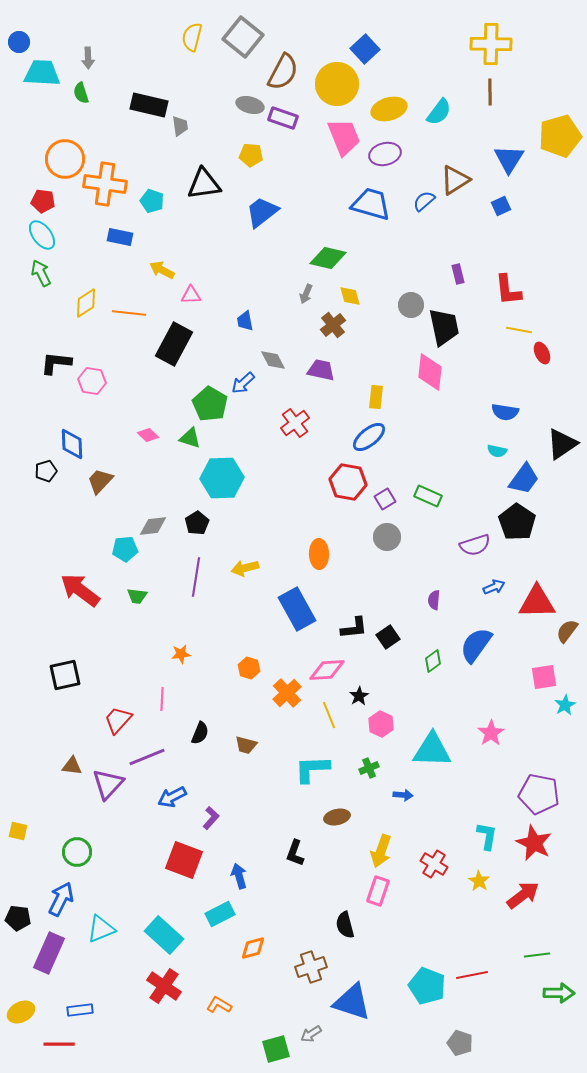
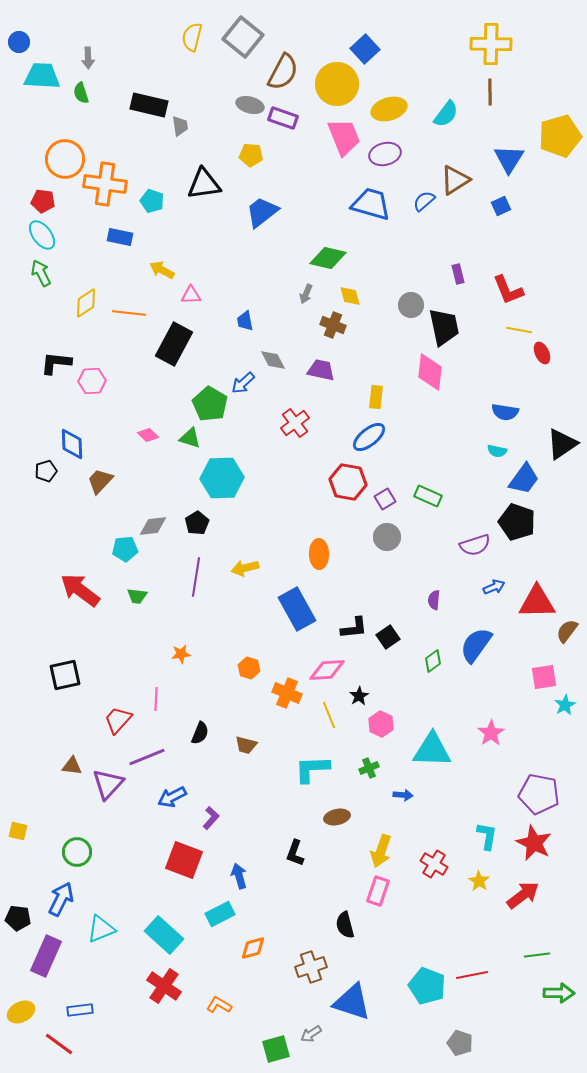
cyan trapezoid at (42, 73): moved 3 px down
cyan semicircle at (439, 112): moved 7 px right, 2 px down
red L-shape at (508, 290): rotated 16 degrees counterclockwise
brown cross at (333, 325): rotated 30 degrees counterclockwise
pink hexagon at (92, 381): rotated 12 degrees counterclockwise
black pentagon at (517, 522): rotated 15 degrees counterclockwise
orange cross at (287, 693): rotated 24 degrees counterclockwise
pink line at (162, 699): moved 6 px left
purple rectangle at (49, 953): moved 3 px left, 3 px down
red line at (59, 1044): rotated 36 degrees clockwise
